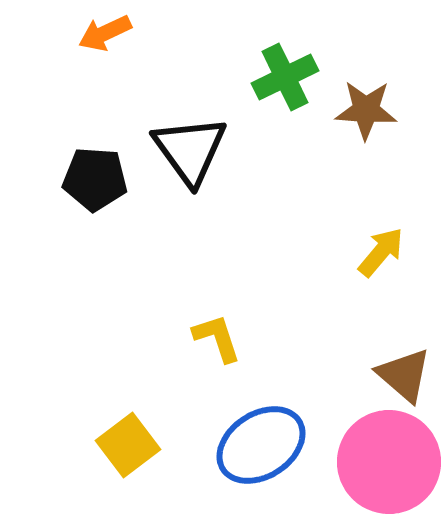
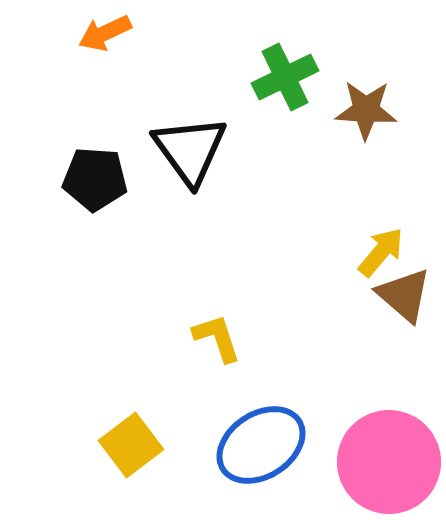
brown triangle: moved 80 px up
yellow square: moved 3 px right
